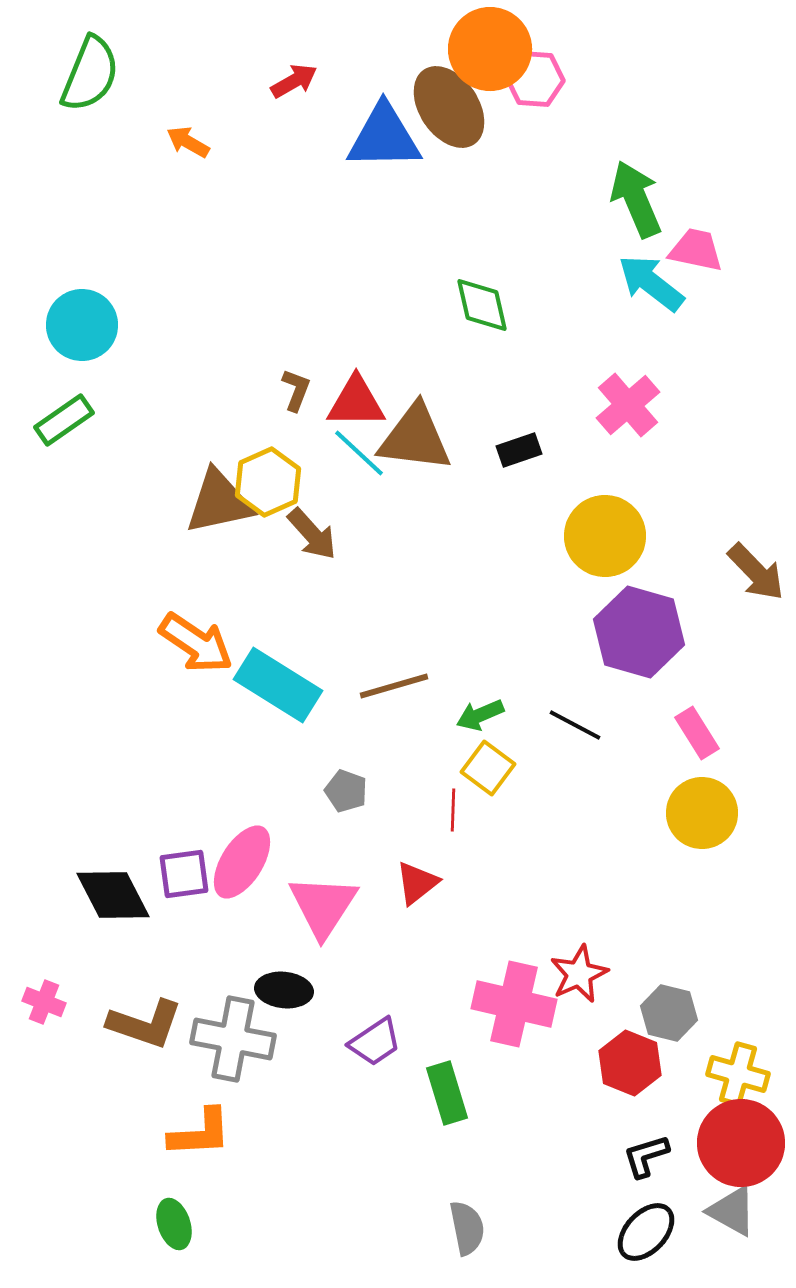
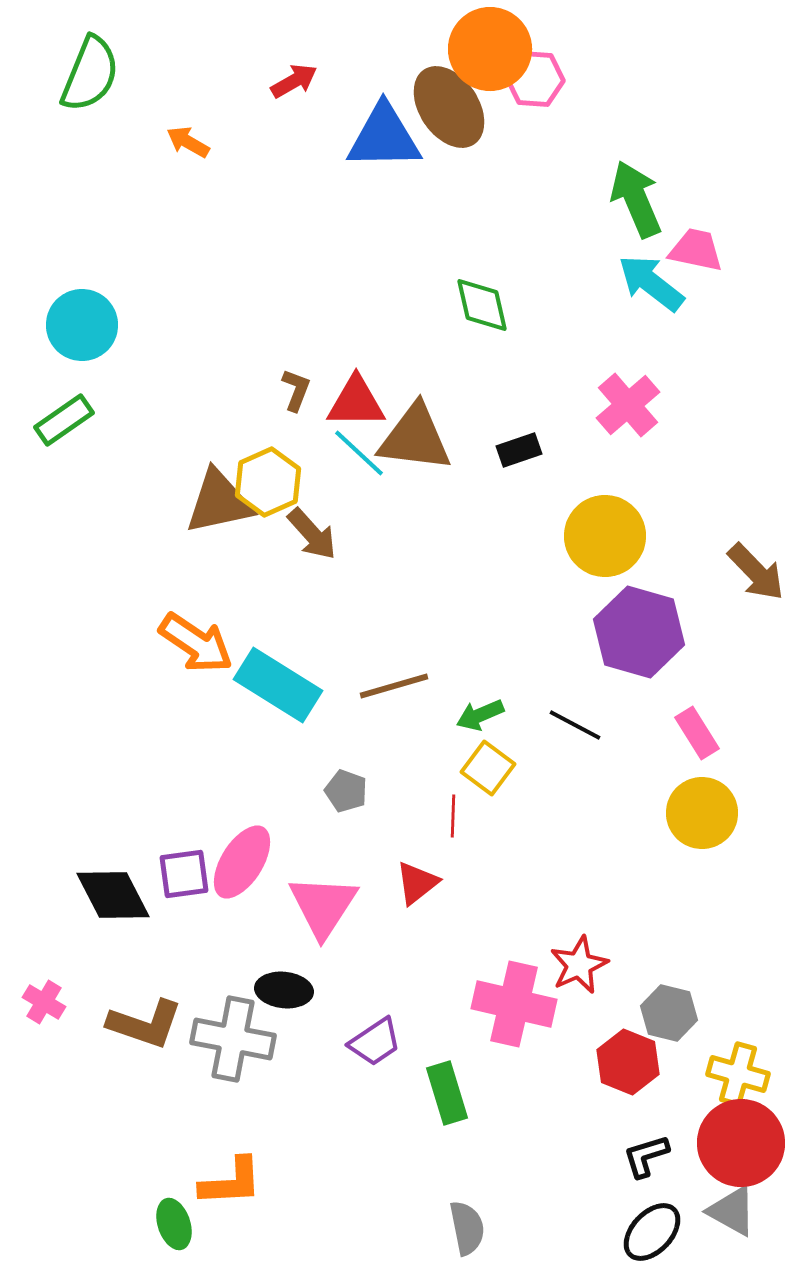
red line at (453, 810): moved 6 px down
red star at (579, 974): moved 9 px up
pink cross at (44, 1002): rotated 9 degrees clockwise
red hexagon at (630, 1063): moved 2 px left, 1 px up
orange L-shape at (200, 1133): moved 31 px right, 49 px down
black ellipse at (646, 1232): moved 6 px right
